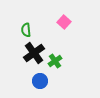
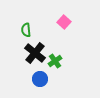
black cross: moved 1 px right; rotated 15 degrees counterclockwise
blue circle: moved 2 px up
